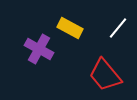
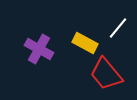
yellow rectangle: moved 15 px right, 15 px down
red trapezoid: moved 1 px right, 1 px up
